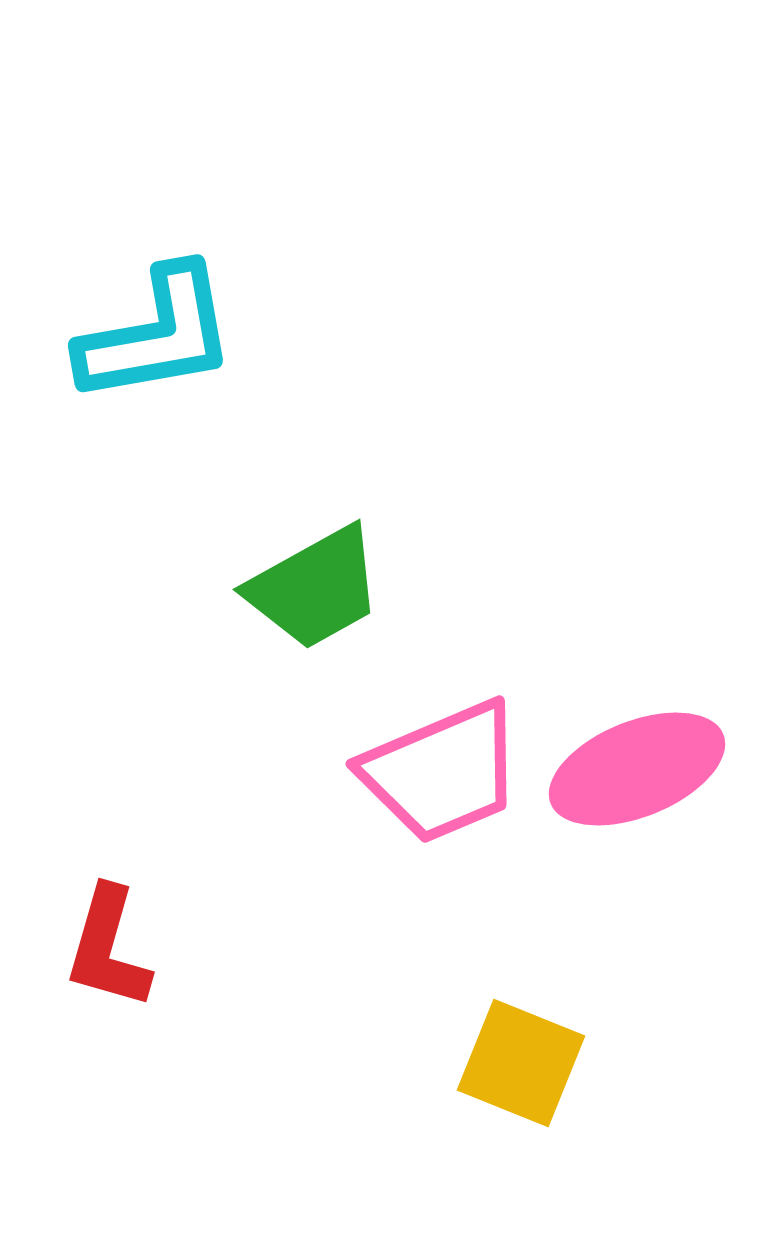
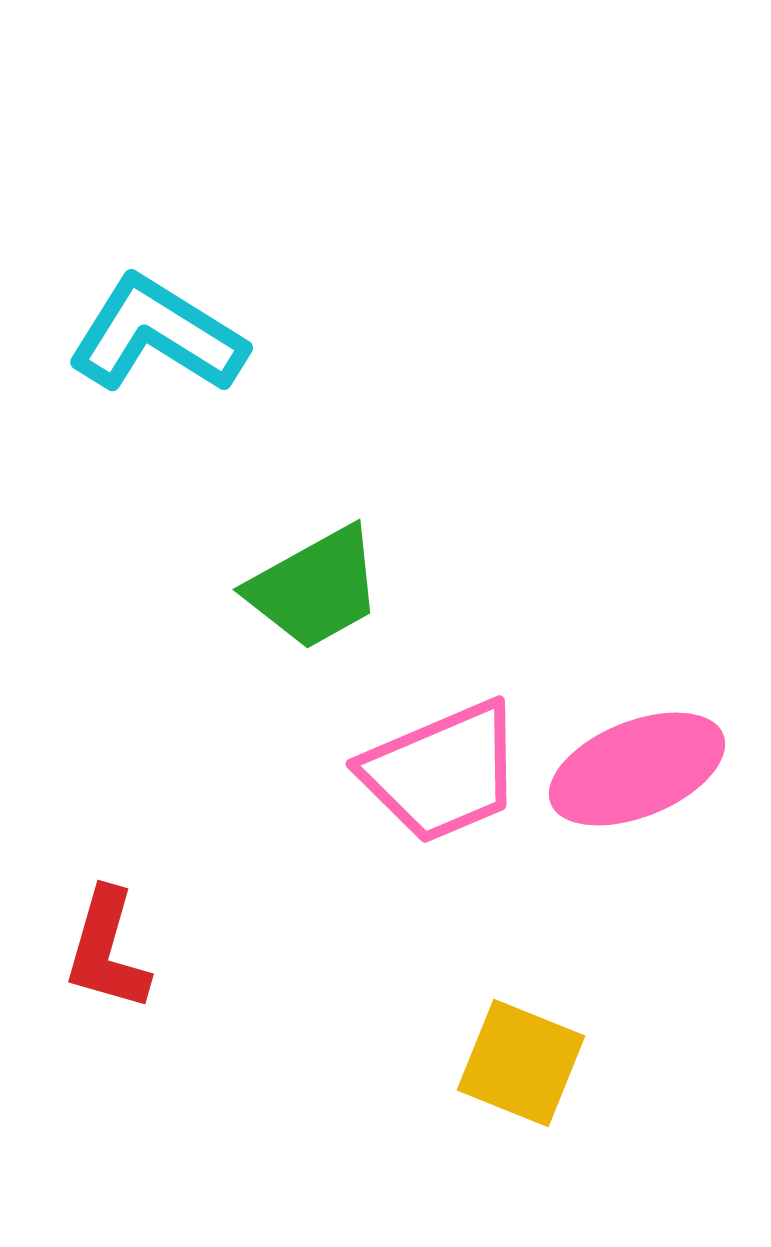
cyan L-shape: rotated 138 degrees counterclockwise
red L-shape: moved 1 px left, 2 px down
